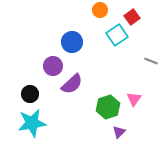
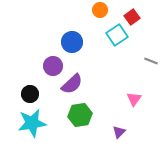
green hexagon: moved 28 px left, 8 px down; rotated 10 degrees clockwise
